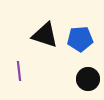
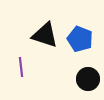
blue pentagon: rotated 25 degrees clockwise
purple line: moved 2 px right, 4 px up
